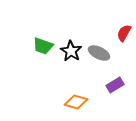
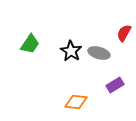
green trapezoid: moved 13 px left, 2 px up; rotated 75 degrees counterclockwise
gray ellipse: rotated 10 degrees counterclockwise
orange diamond: rotated 10 degrees counterclockwise
